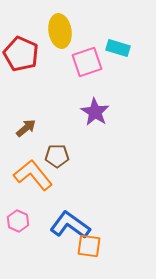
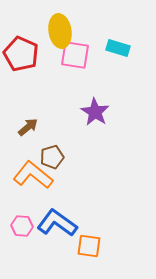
pink square: moved 12 px left, 7 px up; rotated 28 degrees clockwise
brown arrow: moved 2 px right, 1 px up
brown pentagon: moved 5 px left, 1 px down; rotated 15 degrees counterclockwise
orange L-shape: rotated 12 degrees counterclockwise
pink hexagon: moved 4 px right, 5 px down; rotated 20 degrees counterclockwise
blue L-shape: moved 13 px left, 2 px up
